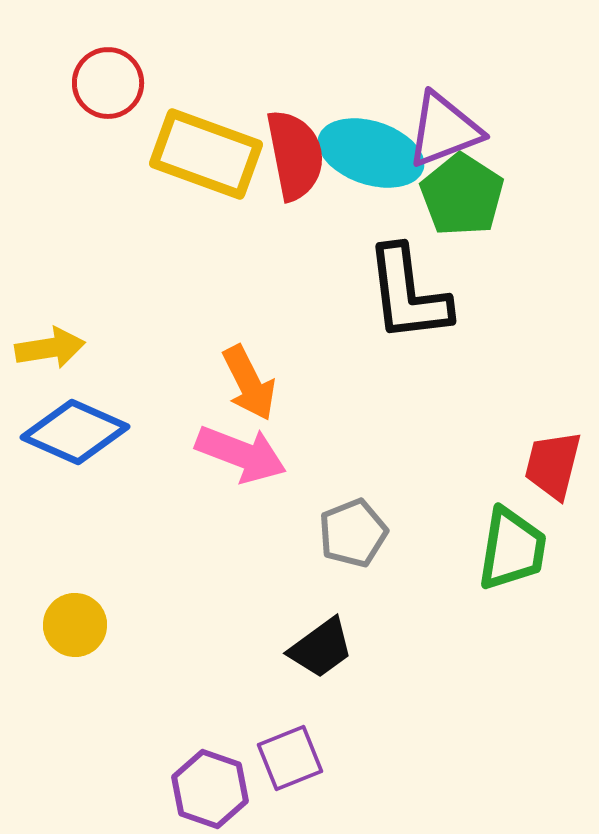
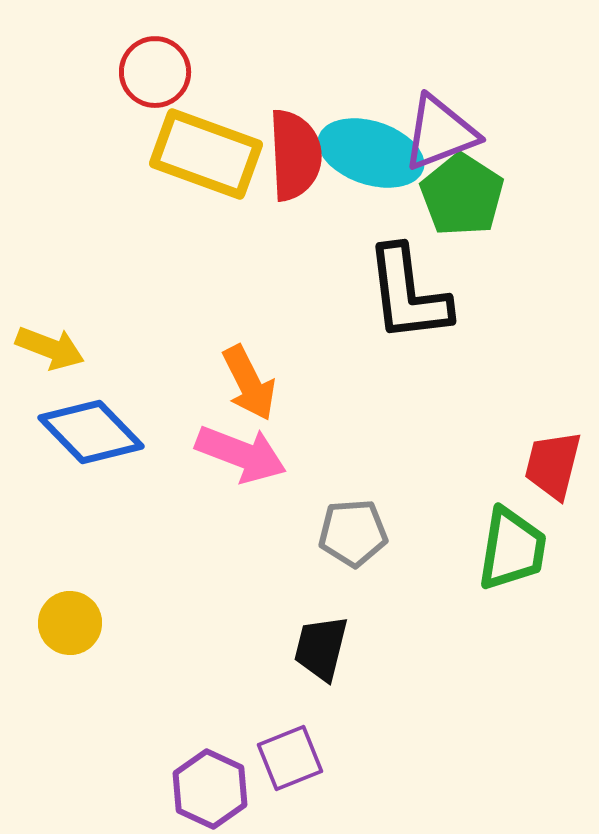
red circle: moved 47 px right, 11 px up
purple triangle: moved 4 px left, 3 px down
red semicircle: rotated 8 degrees clockwise
yellow arrow: rotated 30 degrees clockwise
blue diamond: moved 16 px right; rotated 22 degrees clockwise
gray pentagon: rotated 18 degrees clockwise
yellow circle: moved 5 px left, 2 px up
black trapezoid: rotated 140 degrees clockwise
purple hexagon: rotated 6 degrees clockwise
